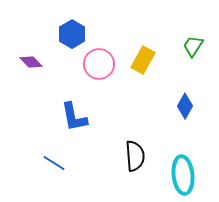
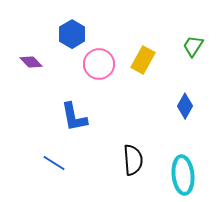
black semicircle: moved 2 px left, 4 px down
